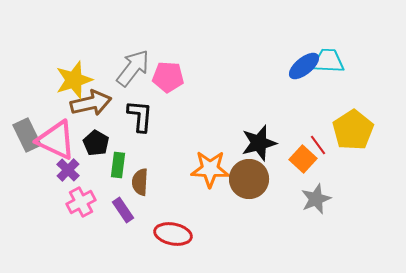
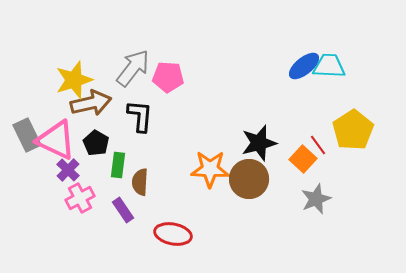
cyan trapezoid: moved 1 px right, 5 px down
pink cross: moved 1 px left, 4 px up
